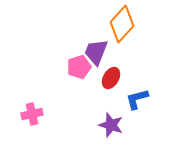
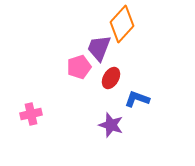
purple trapezoid: moved 3 px right, 4 px up
blue L-shape: rotated 35 degrees clockwise
pink cross: moved 1 px left
